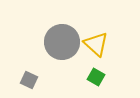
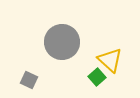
yellow triangle: moved 14 px right, 16 px down
green square: moved 1 px right; rotated 18 degrees clockwise
